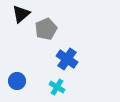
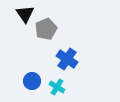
black triangle: moved 4 px right; rotated 24 degrees counterclockwise
blue circle: moved 15 px right
